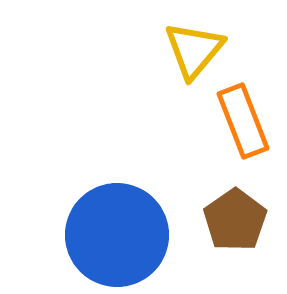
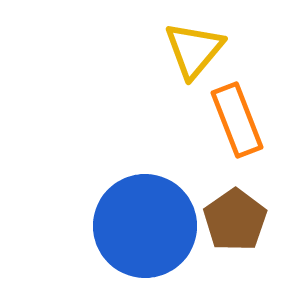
orange rectangle: moved 6 px left, 1 px up
blue circle: moved 28 px right, 9 px up
